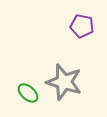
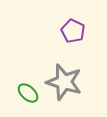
purple pentagon: moved 9 px left, 5 px down; rotated 15 degrees clockwise
